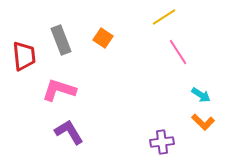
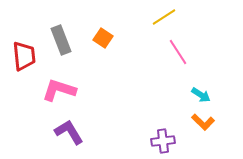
purple cross: moved 1 px right, 1 px up
